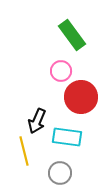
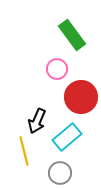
pink circle: moved 4 px left, 2 px up
cyan rectangle: rotated 48 degrees counterclockwise
